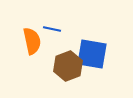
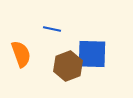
orange semicircle: moved 11 px left, 13 px down; rotated 8 degrees counterclockwise
blue square: rotated 8 degrees counterclockwise
